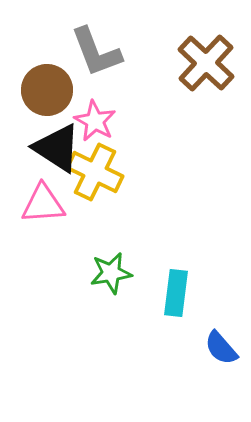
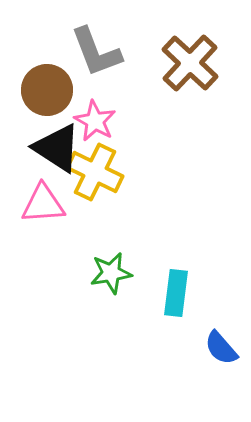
brown cross: moved 16 px left
